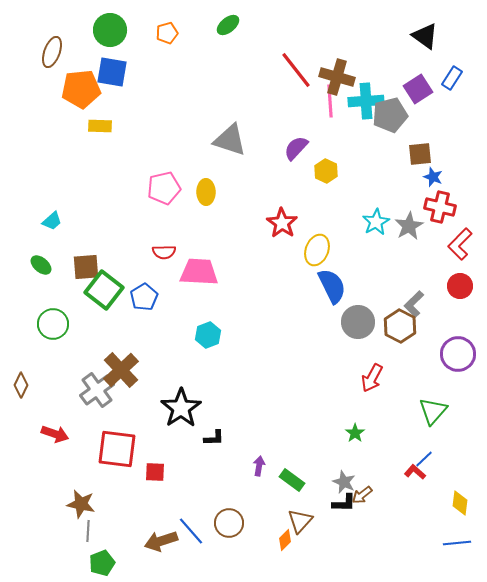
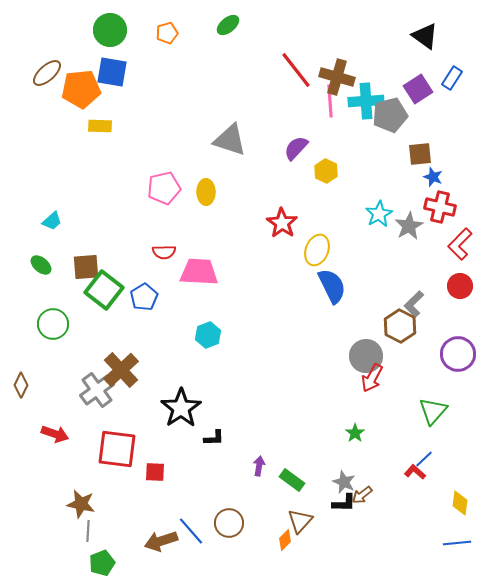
brown ellipse at (52, 52): moved 5 px left, 21 px down; rotated 28 degrees clockwise
cyan star at (376, 222): moved 3 px right, 8 px up
gray circle at (358, 322): moved 8 px right, 34 px down
